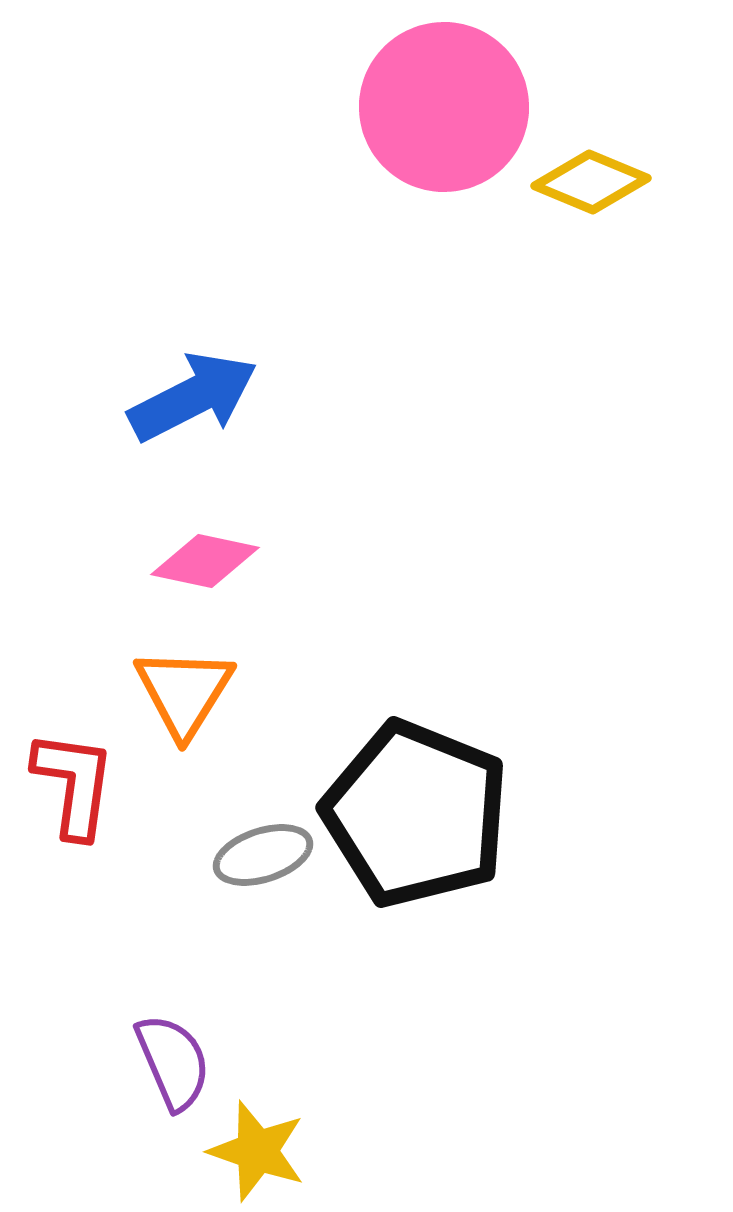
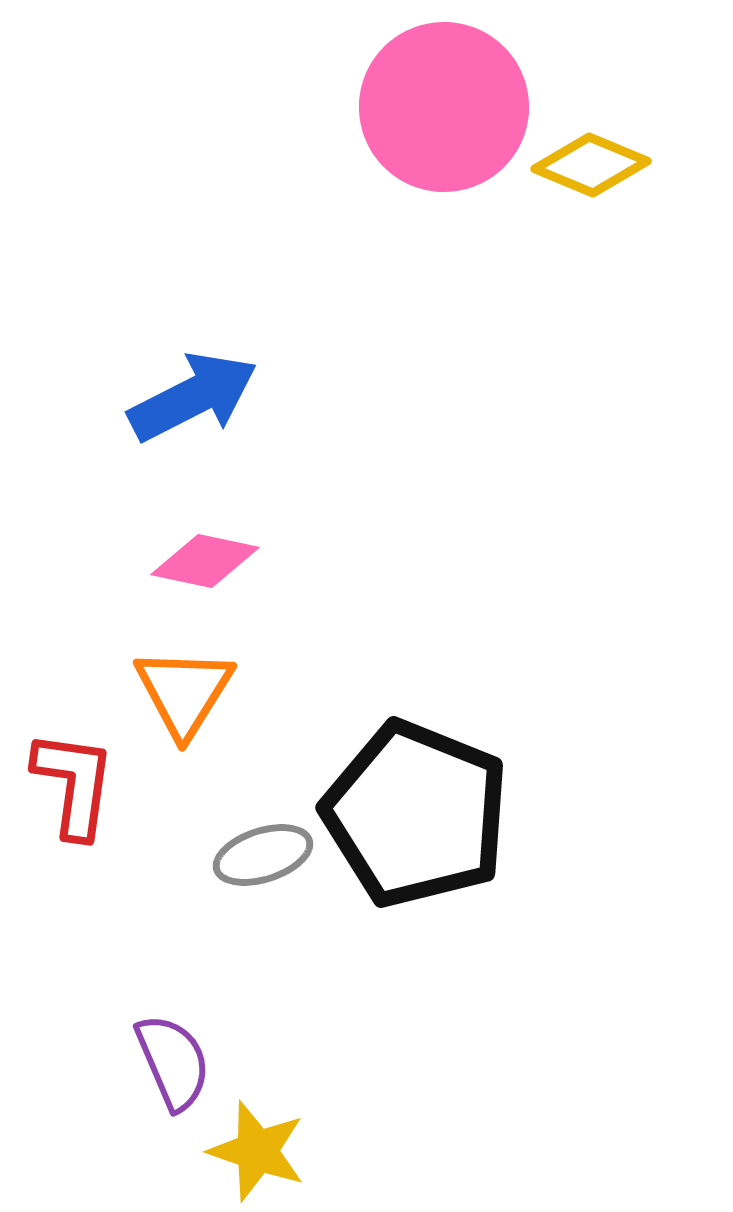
yellow diamond: moved 17 px up
